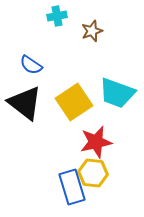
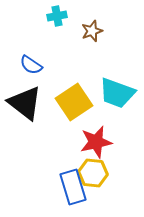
blue rectangle: moved 1 px right
